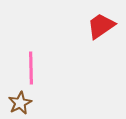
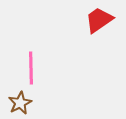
red trapezoid: moved 2 px left, 6 px up
